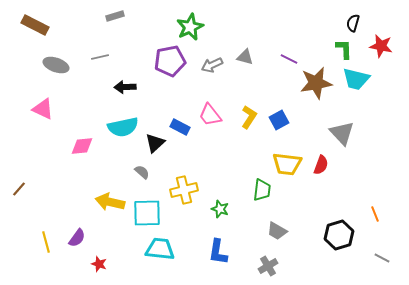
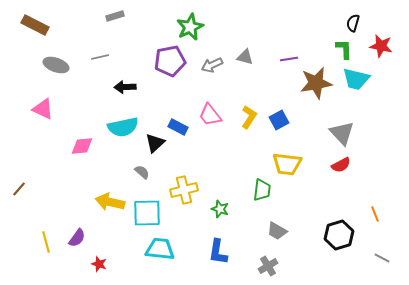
purple line at (289, 59): rotated 36 degrees counterclockwise
blue rectangle at (180, 127): moved 2 px left
red semicircle at (321, 165): moved 20 px right; rotated 42 degrees clockwise
